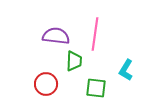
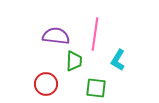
cyan L-shape: moved 8 px left, 10 px up
